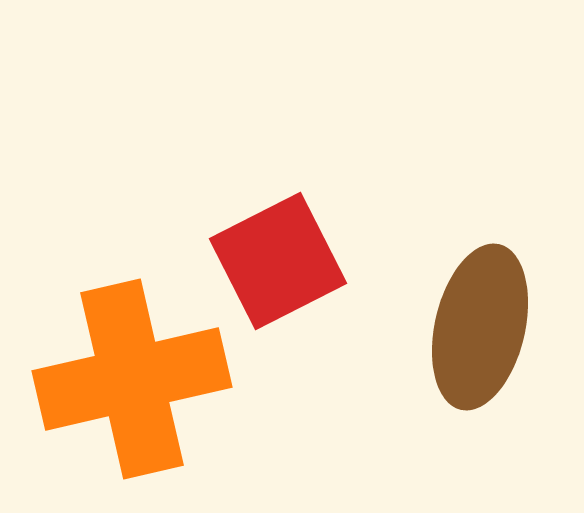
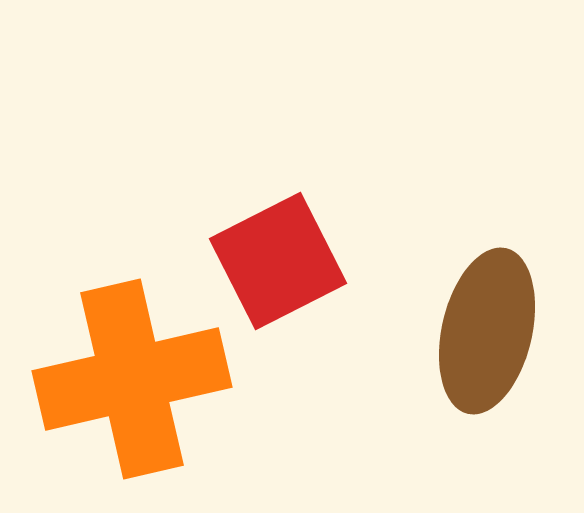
brown ellipse: moved 7 px right, 4 px down
